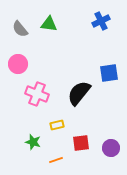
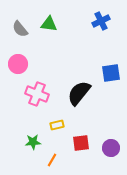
blue square: moved 2 px right
green star: rotated 21 degrees counterclockwise
orange line: moved 4 px left; rotated 40 degrees counterclockwise
